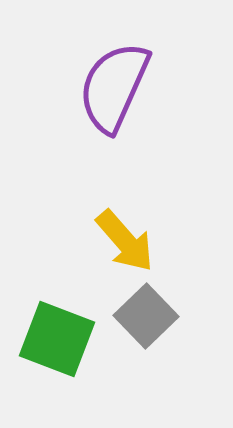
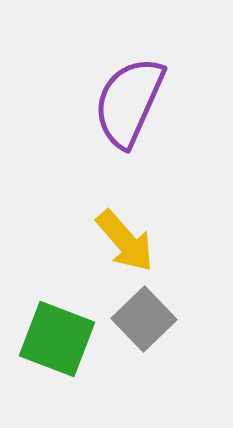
purple semicircle: moved 15 px right, 15 px down
gray square: moved 2 px left, 3 px down
